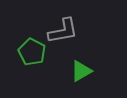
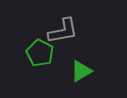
green pentagon: moved 8 px right, 1 px down
